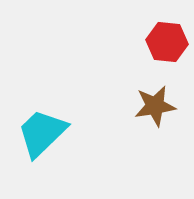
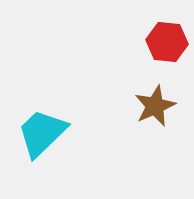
brown star: rotated 15 degrees counterclockwise
